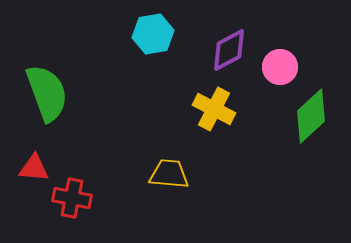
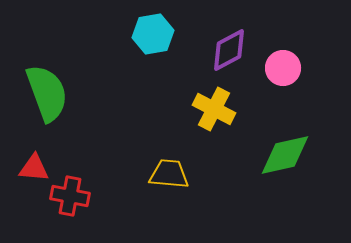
pink circle: moved 3 px right, 1 px down
green diamond: moved 26 px left, 39 px down; rotated 30 degrees clockwise
red cross: moved 2 px left, 2 px up
